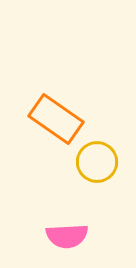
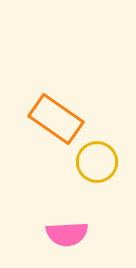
pink semicircle: moved 2 px up
